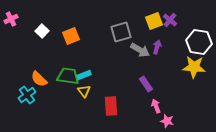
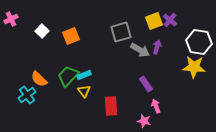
green trapezoid: rotated 55 degrees counterclockwise
pink star: moved 23 px left
